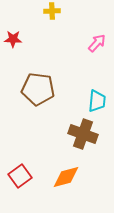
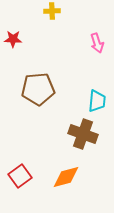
pink arrow: rotated 120 degrees clockwise
brown pentagon: rotated 12 degrees counterclockwise
